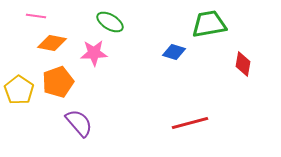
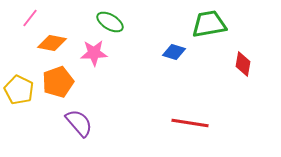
pink line: moved 6 px left, 2 px down; rotated 60 degrees counterclockwise
yellow pentagon: rotated 8 degrees counterclockwise
red line: rotated 24 degrees clockwise
